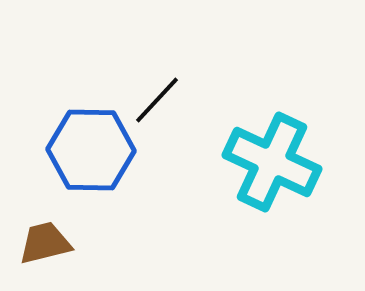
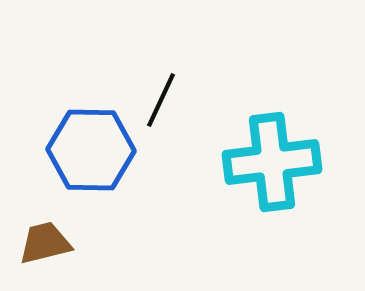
black line: moved 4 px right; rotated 18 degrees counterclockwise
cyan cross: rotated 32 degrees counterclockwise
